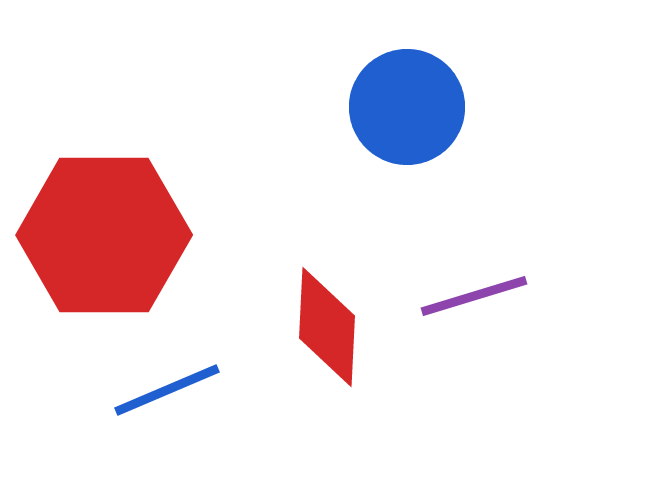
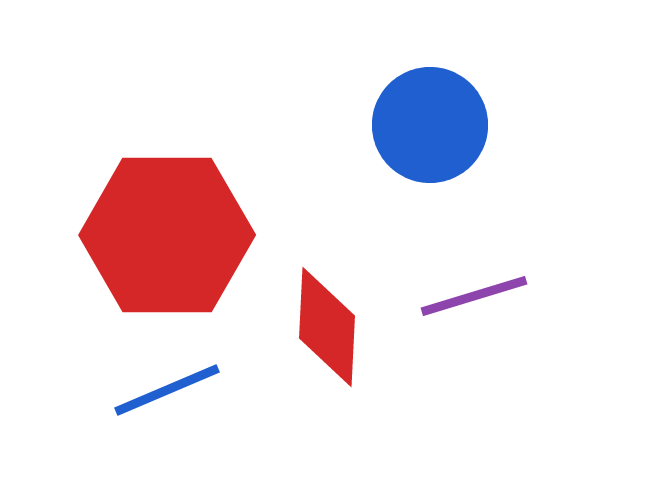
blue circle: moved 23 px right, 18 px down
red hexagon: moved 63 px right
